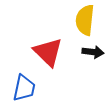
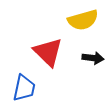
yellow semicircle: moved 2 px left; rotated 112 degrees counterclockwise
black arrow: moved 6 px down
